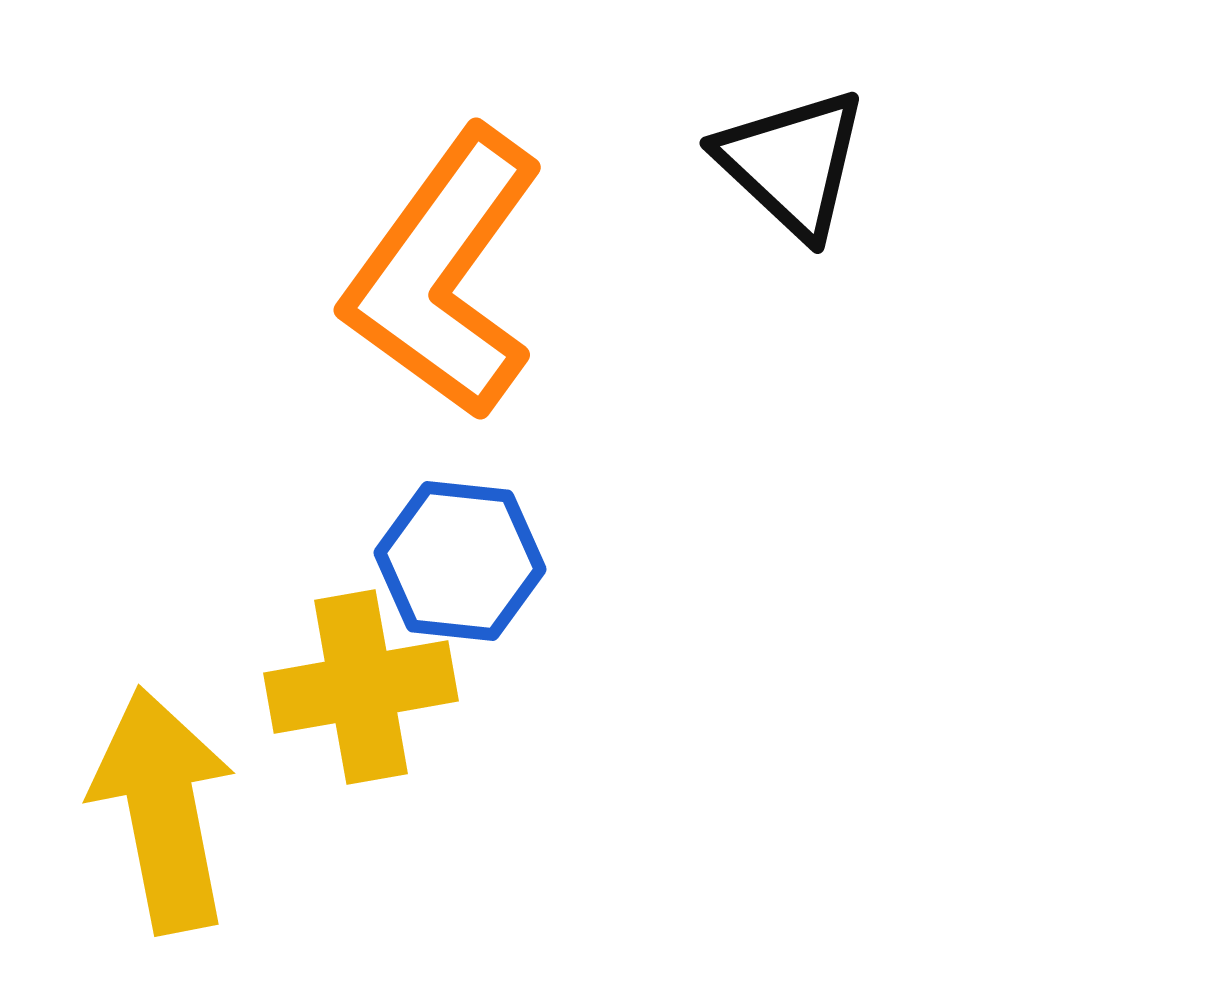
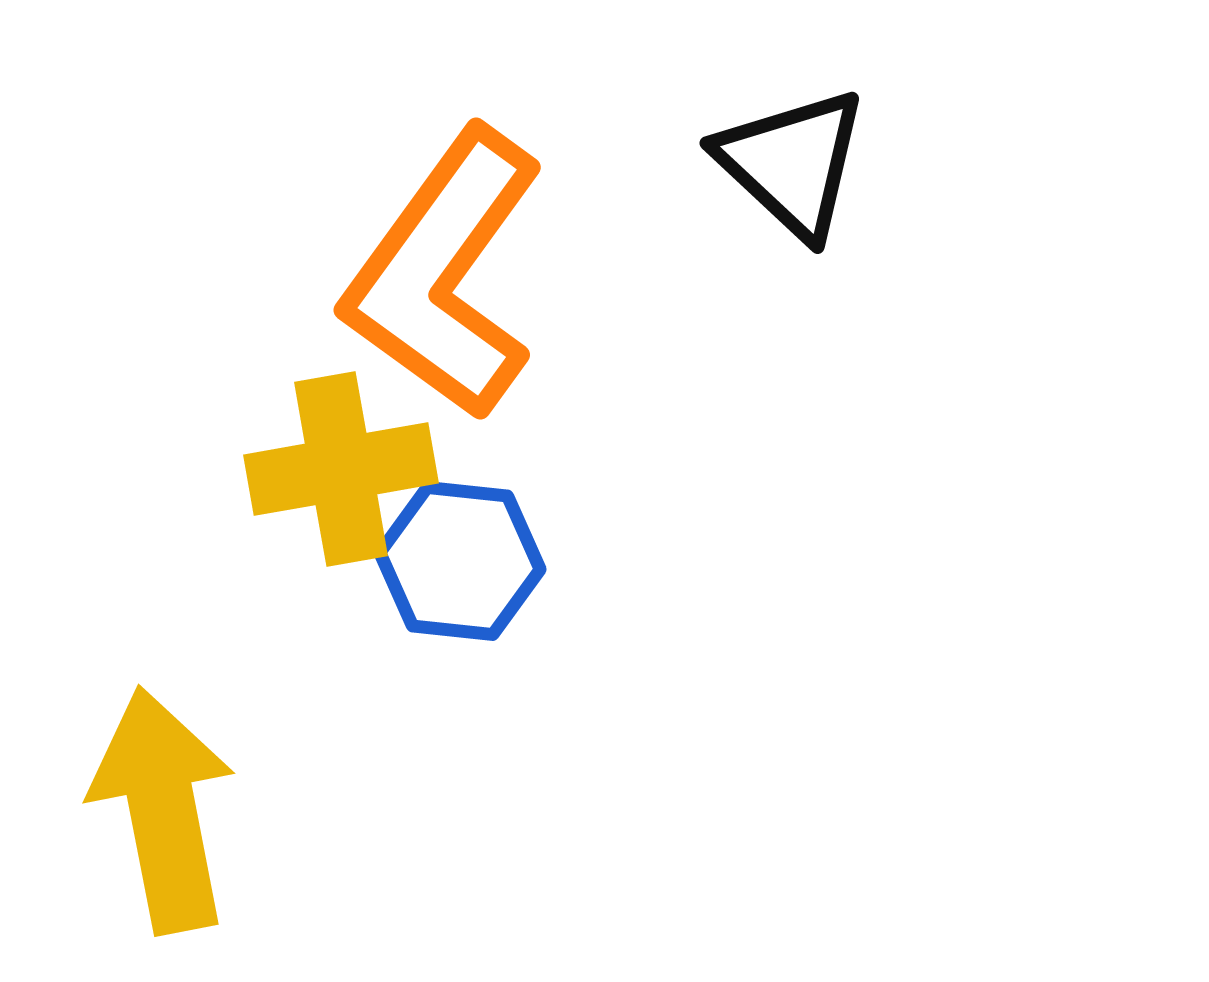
yellow cross: moved 20 px left, 218 px up
